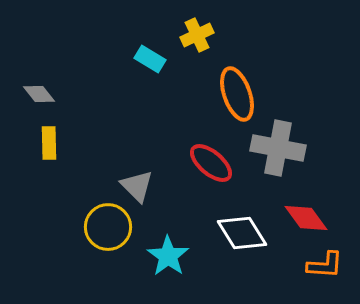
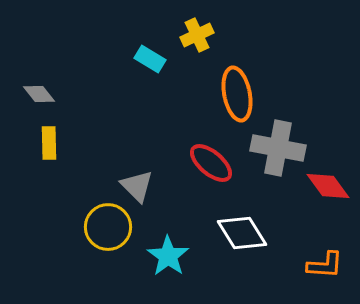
orange ellipse: rotated 8 degrees clockwise
red diamond: moved 22 px right, 32 px up
